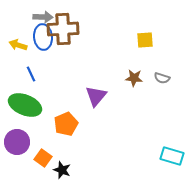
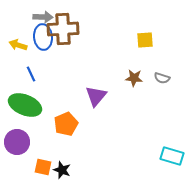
orange square: moved 9 px down; rotated 24 degrees counterclockwise
